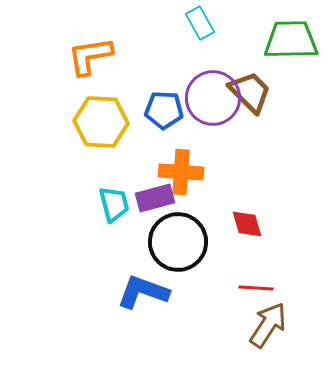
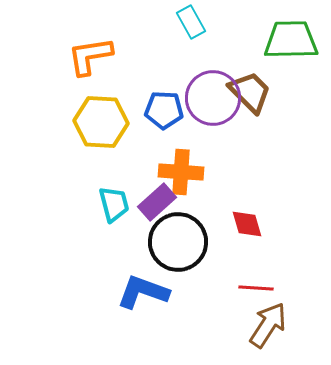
cyan rectangle: moved 9 px left, 1 px up
purple rectangle: moved 2 px right, 4 px down; rotated 27 degrees counterclockwise
